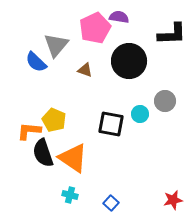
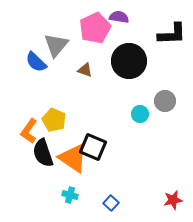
black square: moved 18 px left, 23 px down; rotated 12 degrees clockwise
orange L-shape: rotated 60 degrees counterclockwise
